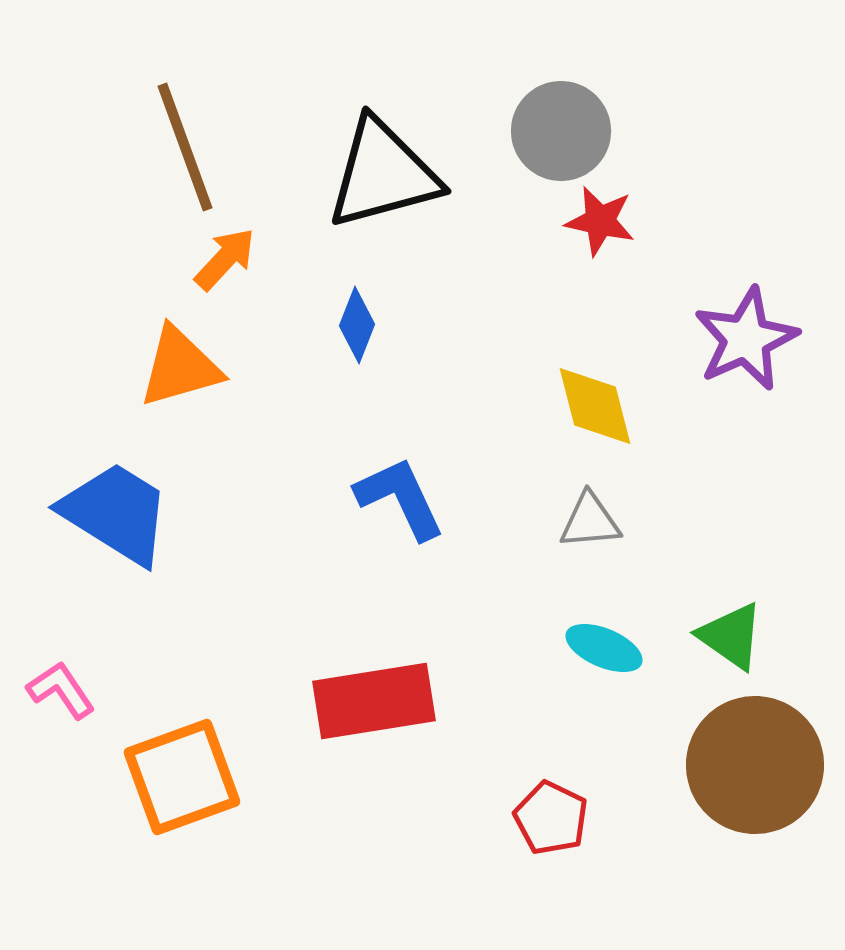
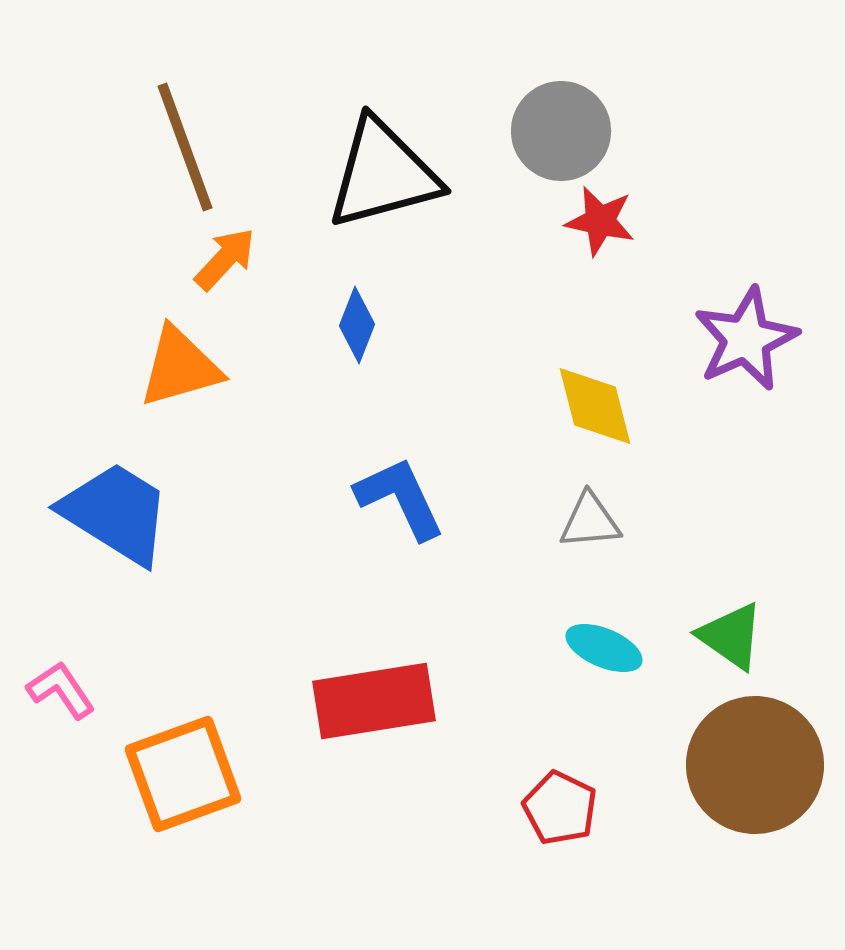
orange square: moved 1 px right, 3 px up
red pentagon: moved 9 px right, 10 px up
